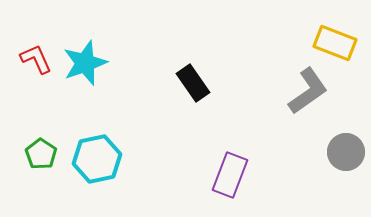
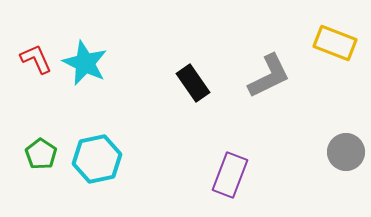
cyan star: rotated 27 degrees counterclockwise
gray L-shape: moved 39 px left, 15 px up; rotated 9 degrees clockwise
